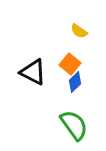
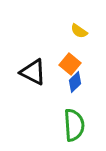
green semicircle: rotated 32 degrees clockwise
